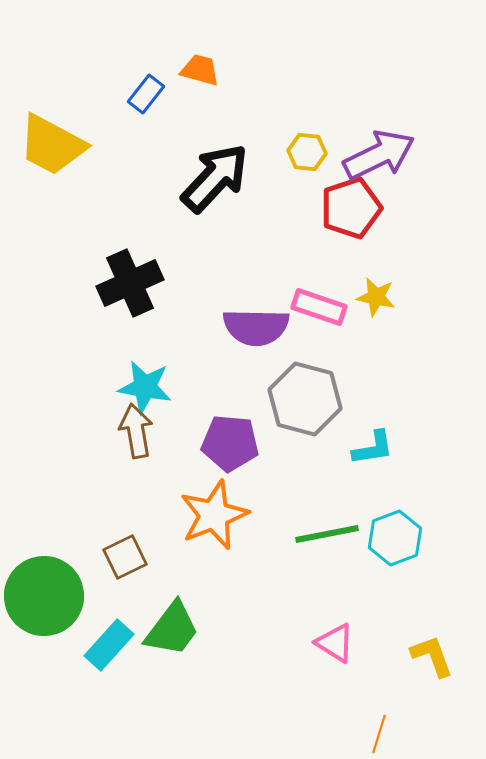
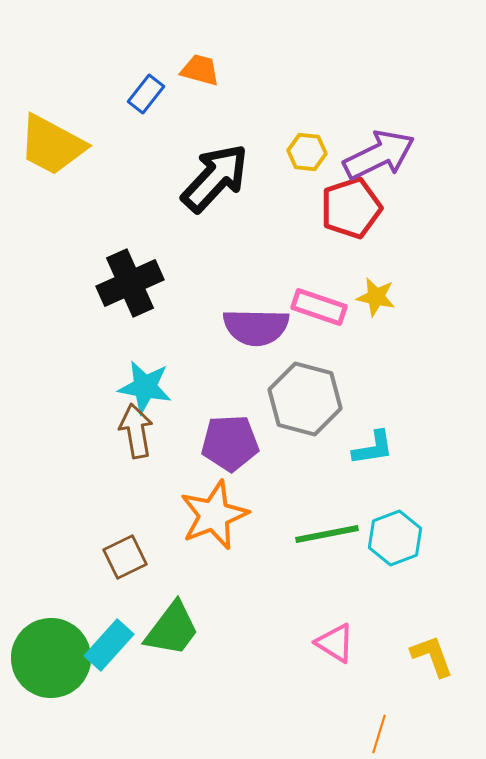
purple pentagon: rotated 8 degrees counterclockwise
green circle: moved 7 px right, 62 px down
